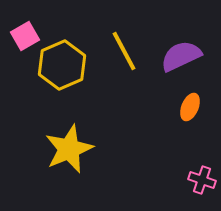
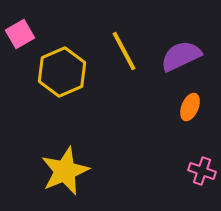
pink square: moved 5 px left, 2 px up
yellow hexagon: moved 7 px down
yellow star: moved 4 px left, 22 px down
pink cross: moved 9 px up
